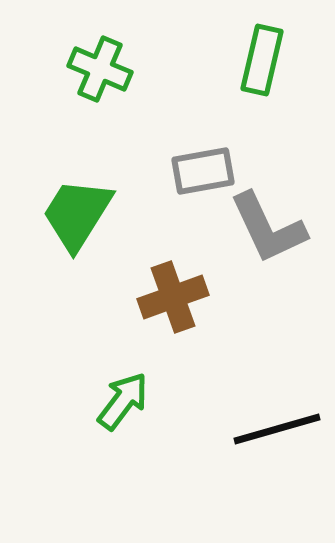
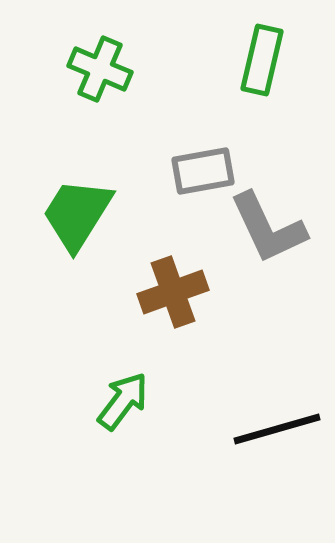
brown cross: moved 5 px up
